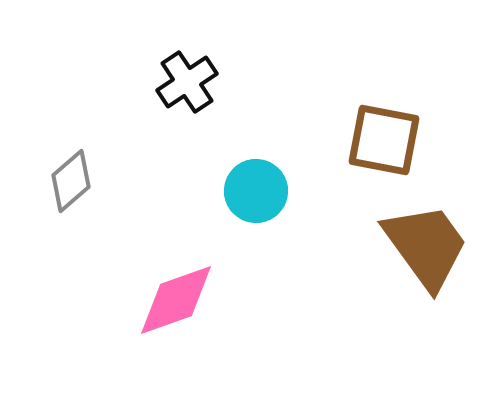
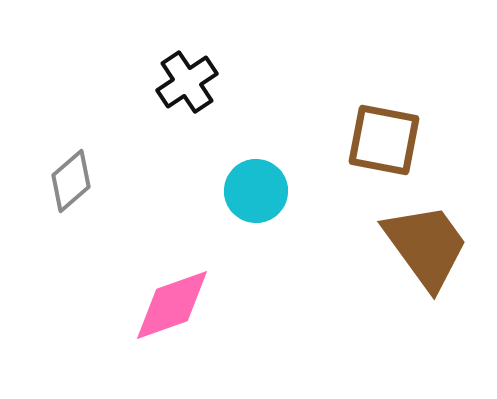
pink diamond: moved 4 px left, 5 px down
